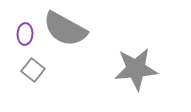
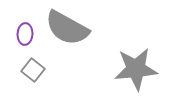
gray semicircle: moved 2 px right, 1 px up
